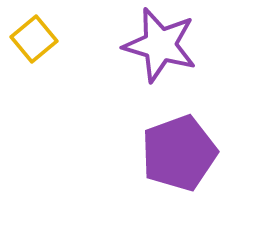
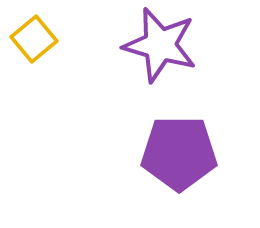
purple pentagon: rotated 20 degrees clockwise
